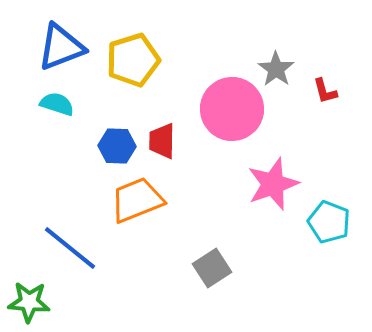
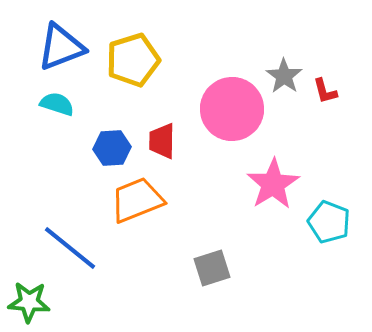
gray star: moved 8 px right, 7 px down
blue hexagon: moved 5 px left, 2 px down; rotated 6 degrees counterclockwise
pink star: rotated 12 degrees counterclockwise
gray square: rotated 15 degrees clockwise
